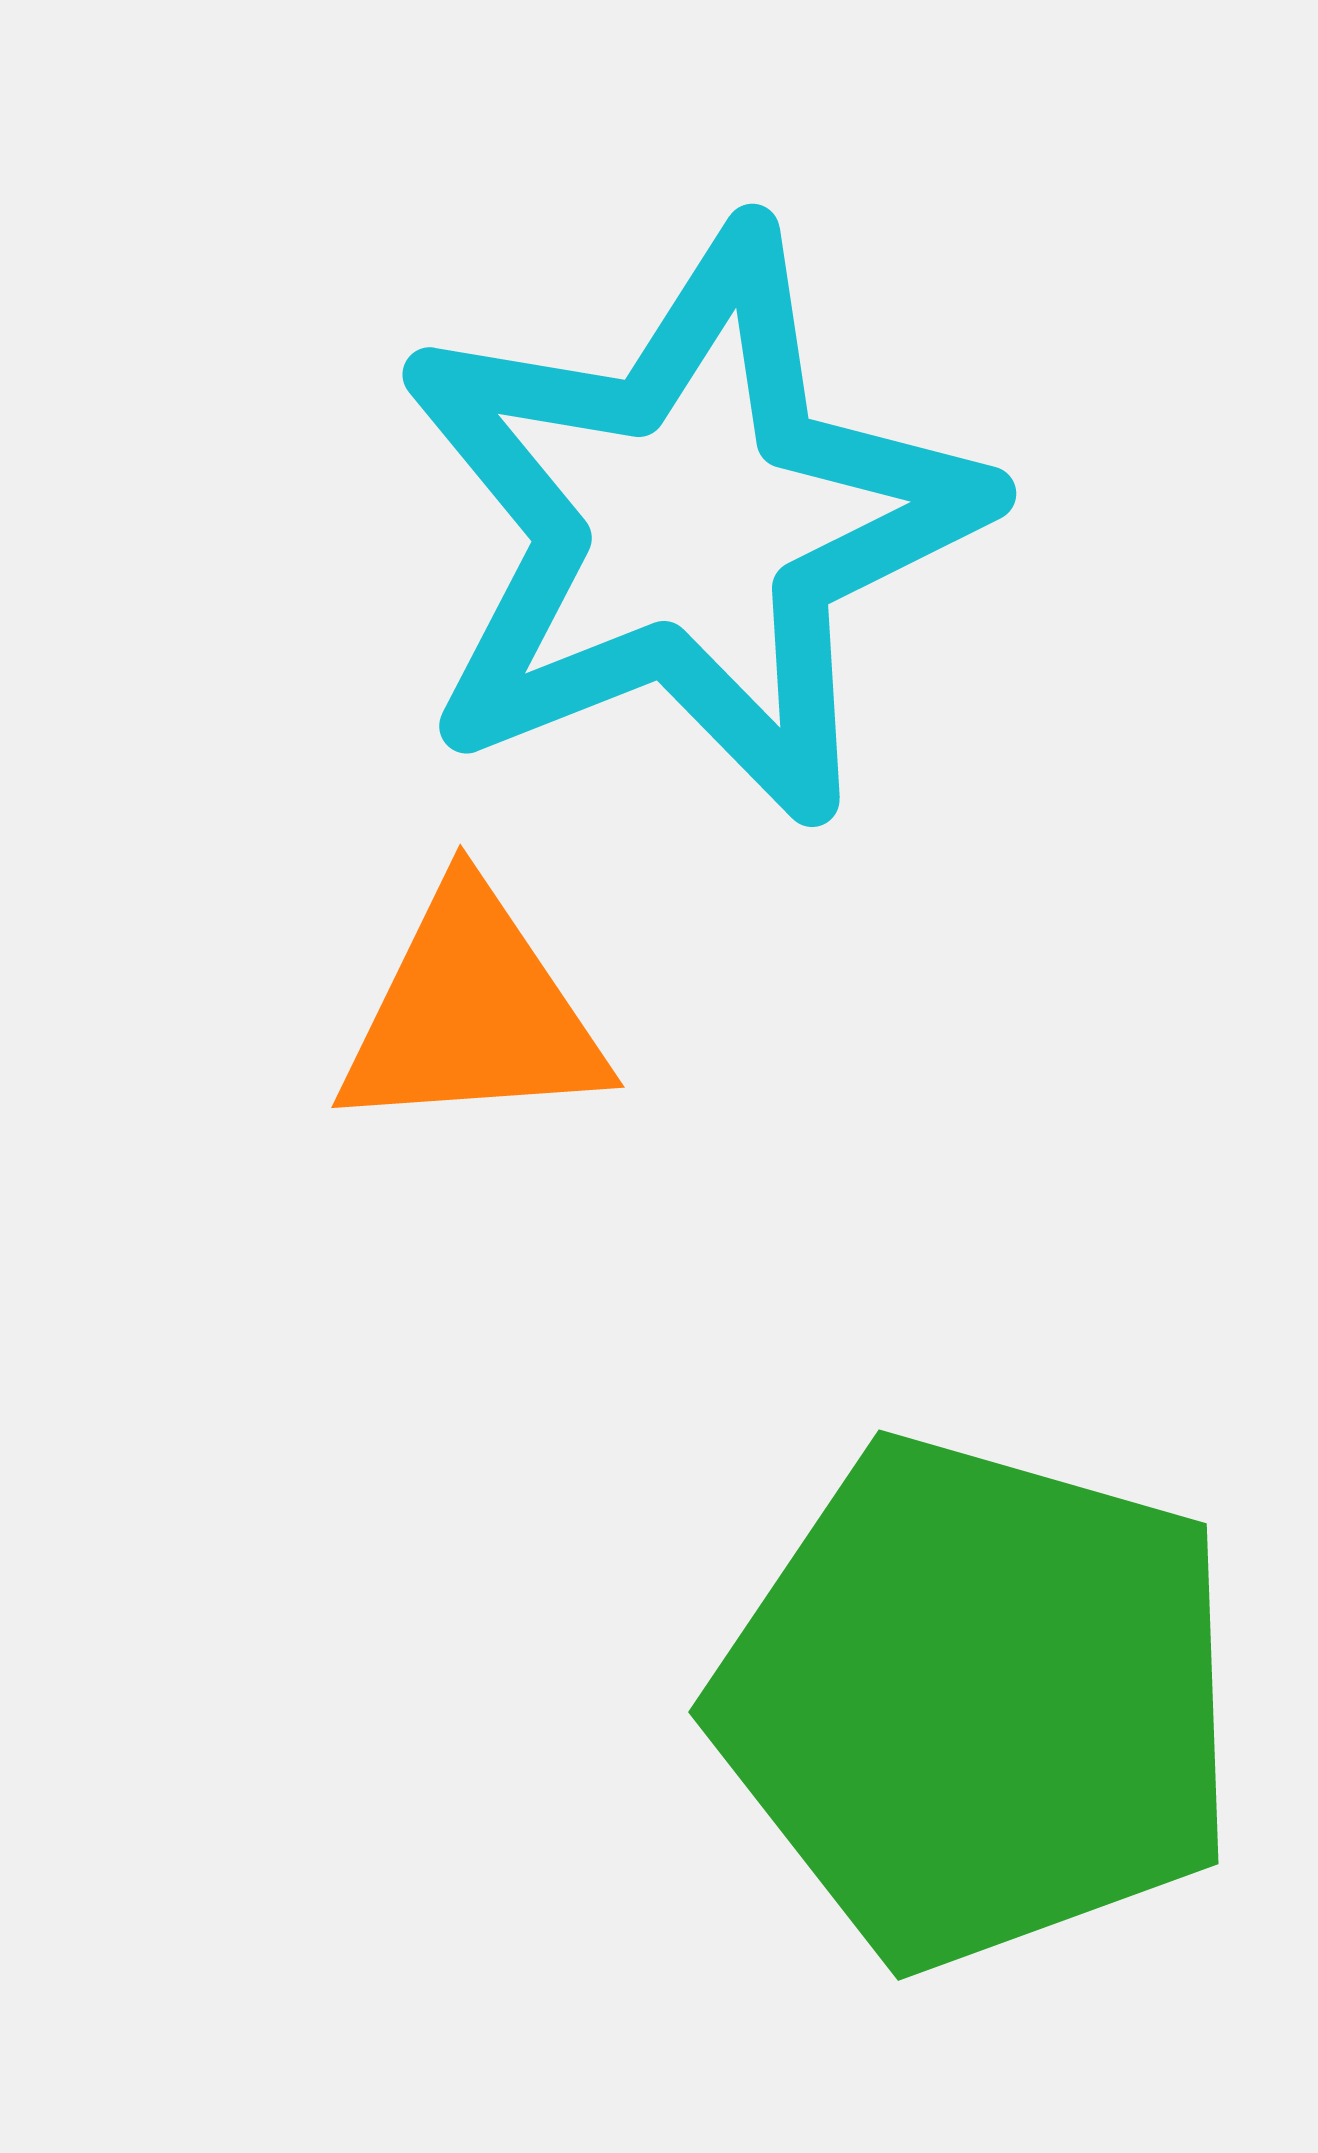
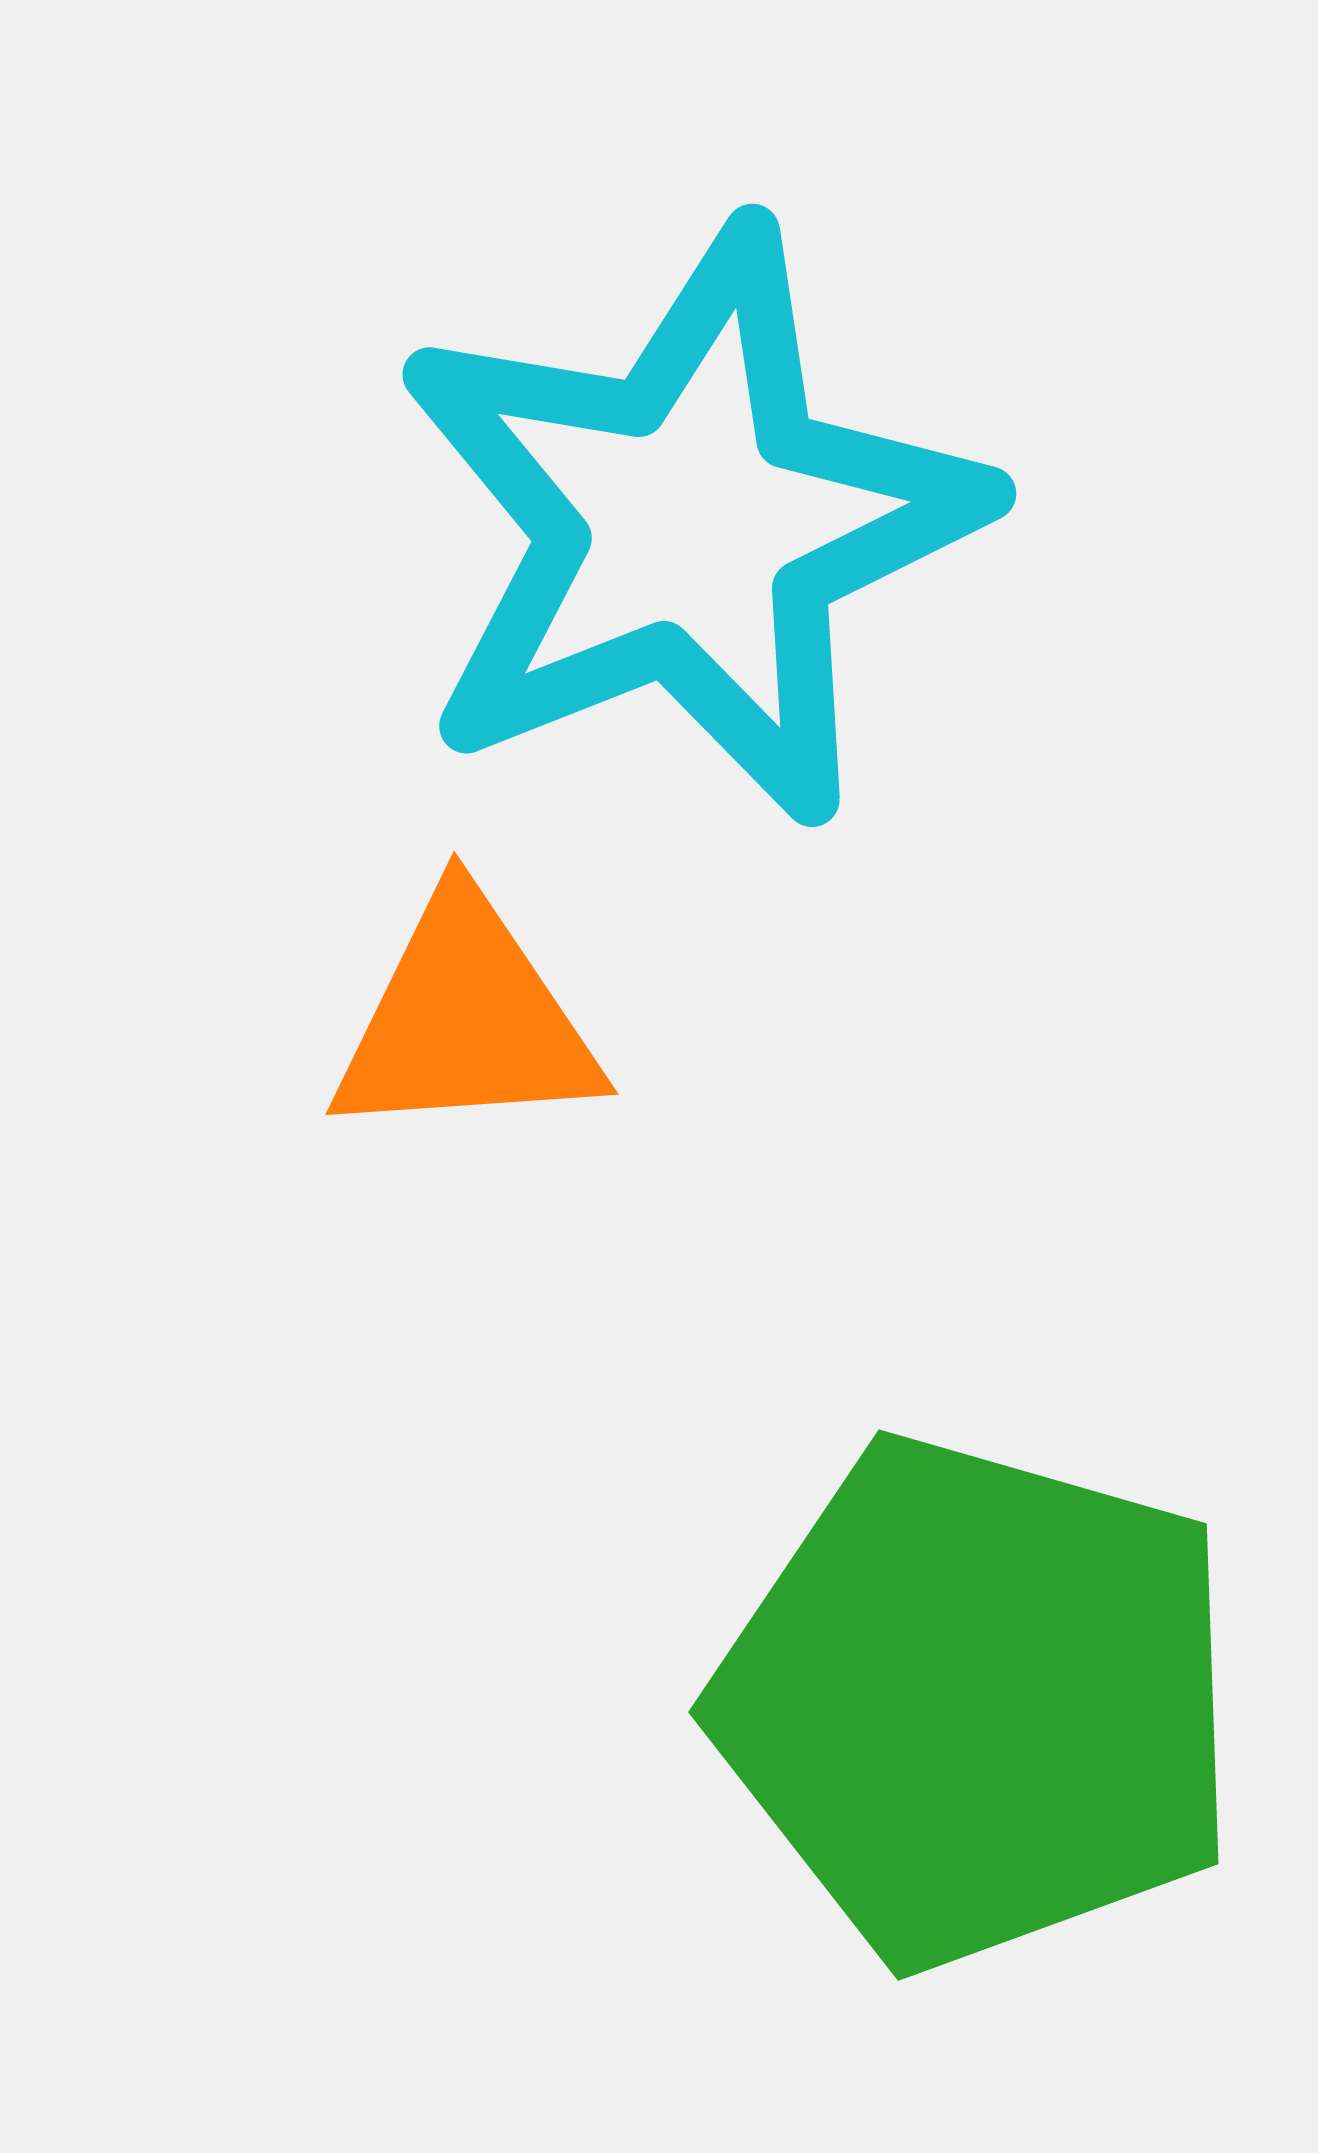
orange triangle: moved 6 px left, 7 px down
